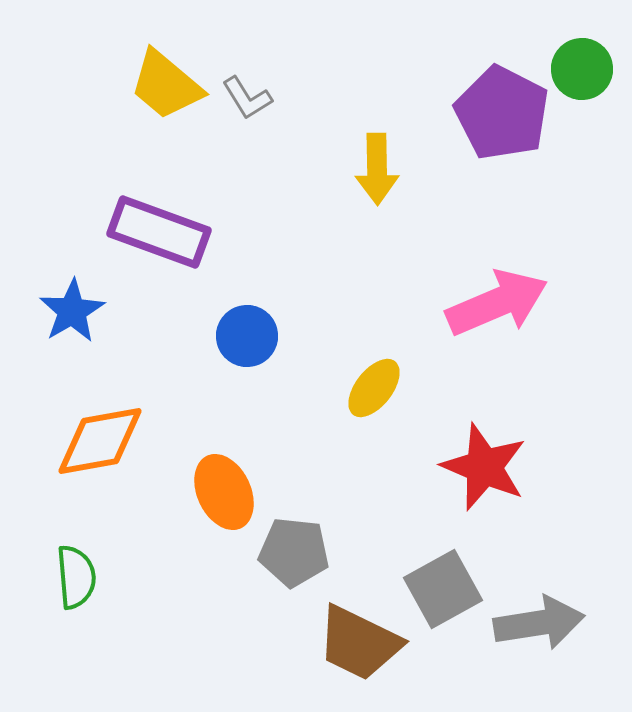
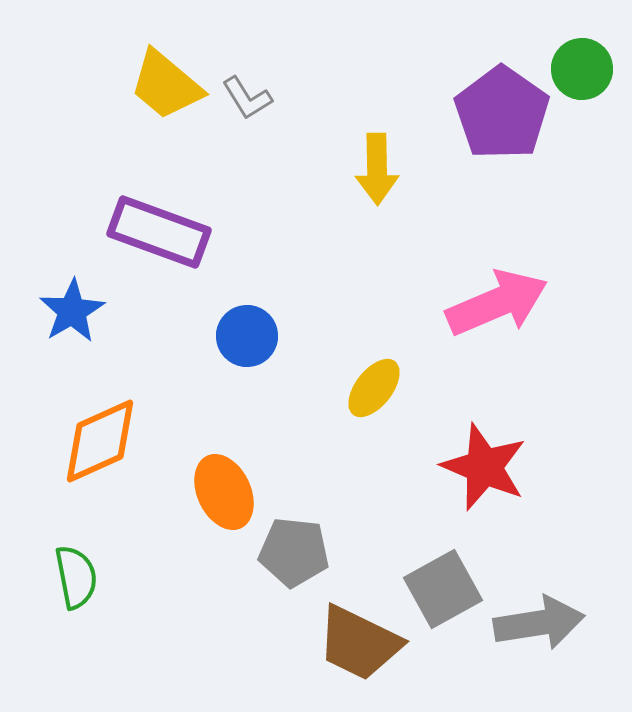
purple pentagon: rotated 8 degrees clockwise
orange diamond: rotated 14 degrees counterclockwise
green semicircle: rotated 6 degrees counterclockwise
